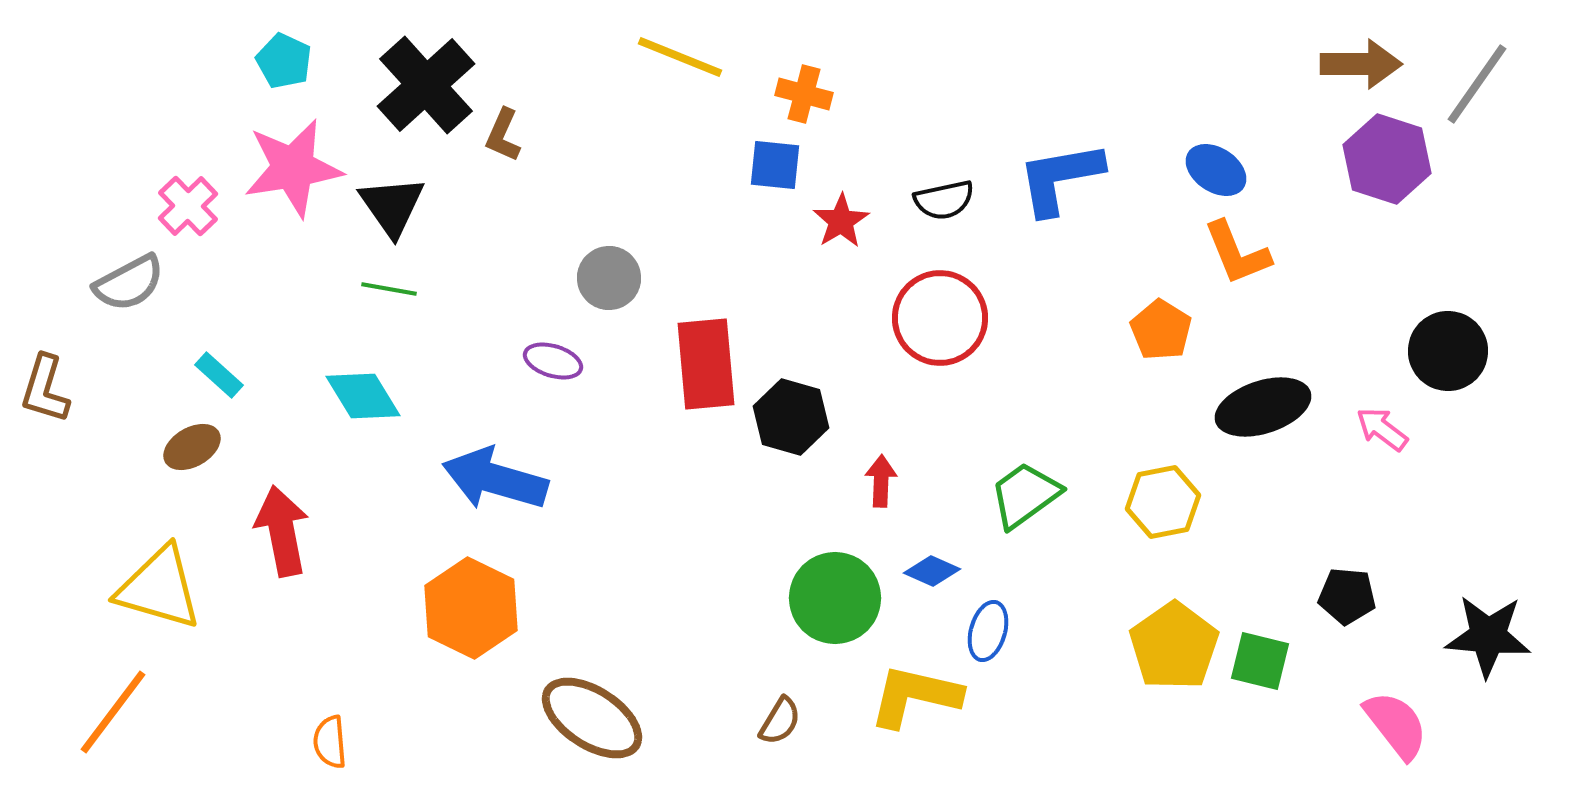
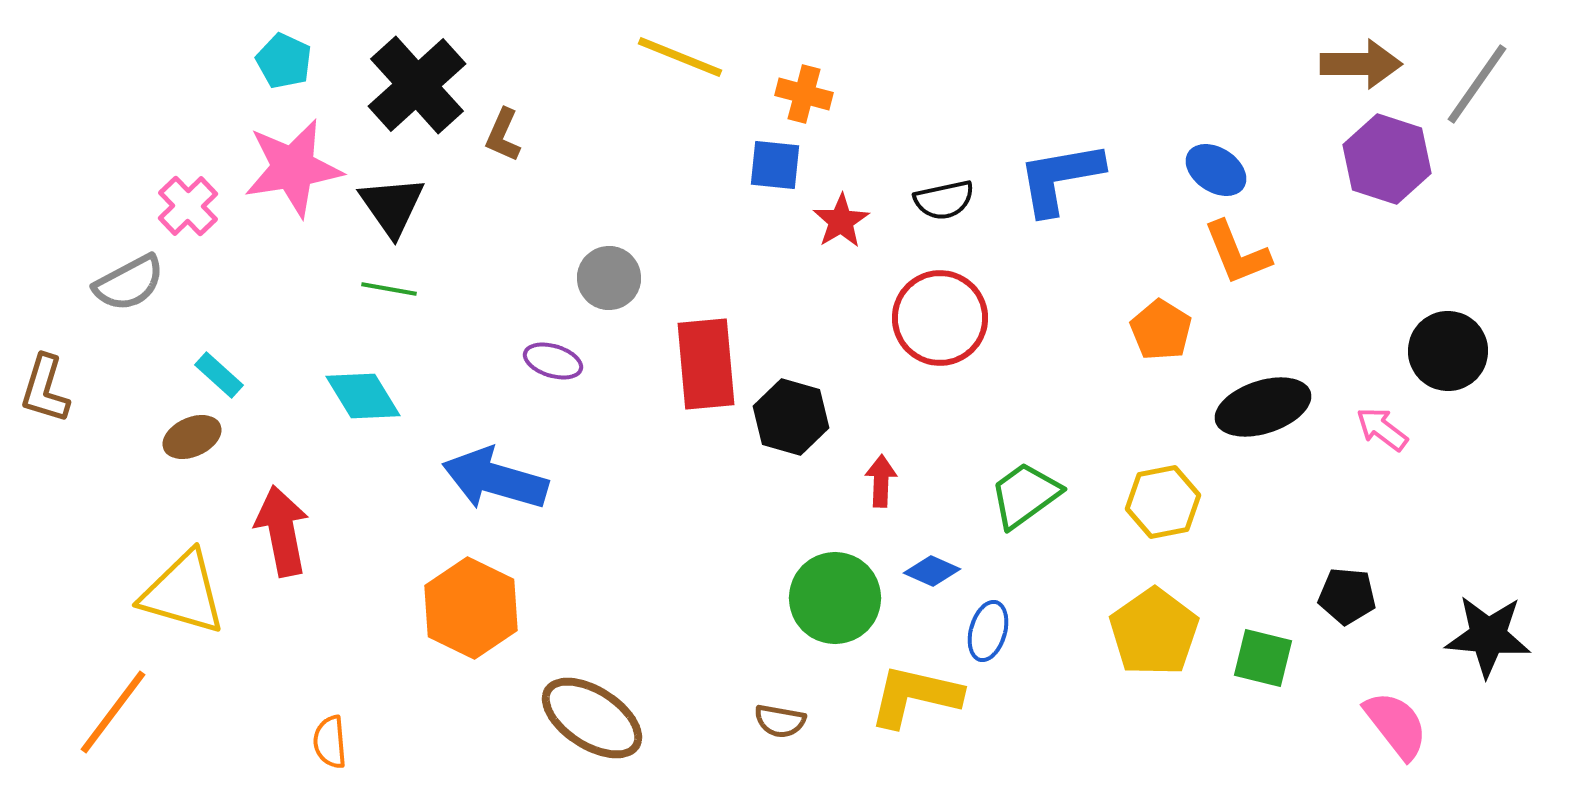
black cross at (426, 85): moved 9 px left
brown ellipse at (192, 447): moved 10 px up; rotated 6 degrees clockwise
yellow triangle at (159, 588): moved 24 px right, 5 px down
yellow pentagon at (1174, 646): moved 20 px left, 14 px up
green square at (1260, 661): moved 3 px right, 3 px up
brown semicircle at (780, 721): rotated 69 degrees clockwise
